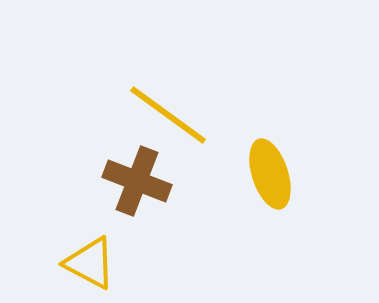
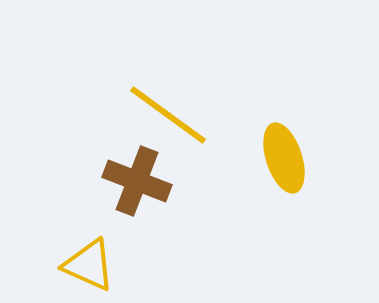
yellow ellipse: moved 14 px right, 16 px up
yellow triangle: moved 1 px left, 2 px down; rotated 4 degrees counterclockwise
